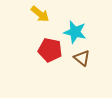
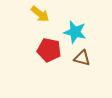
red pentagon: moved 1 px left
brown triangle: rotated 24 degrees counterclockwise
